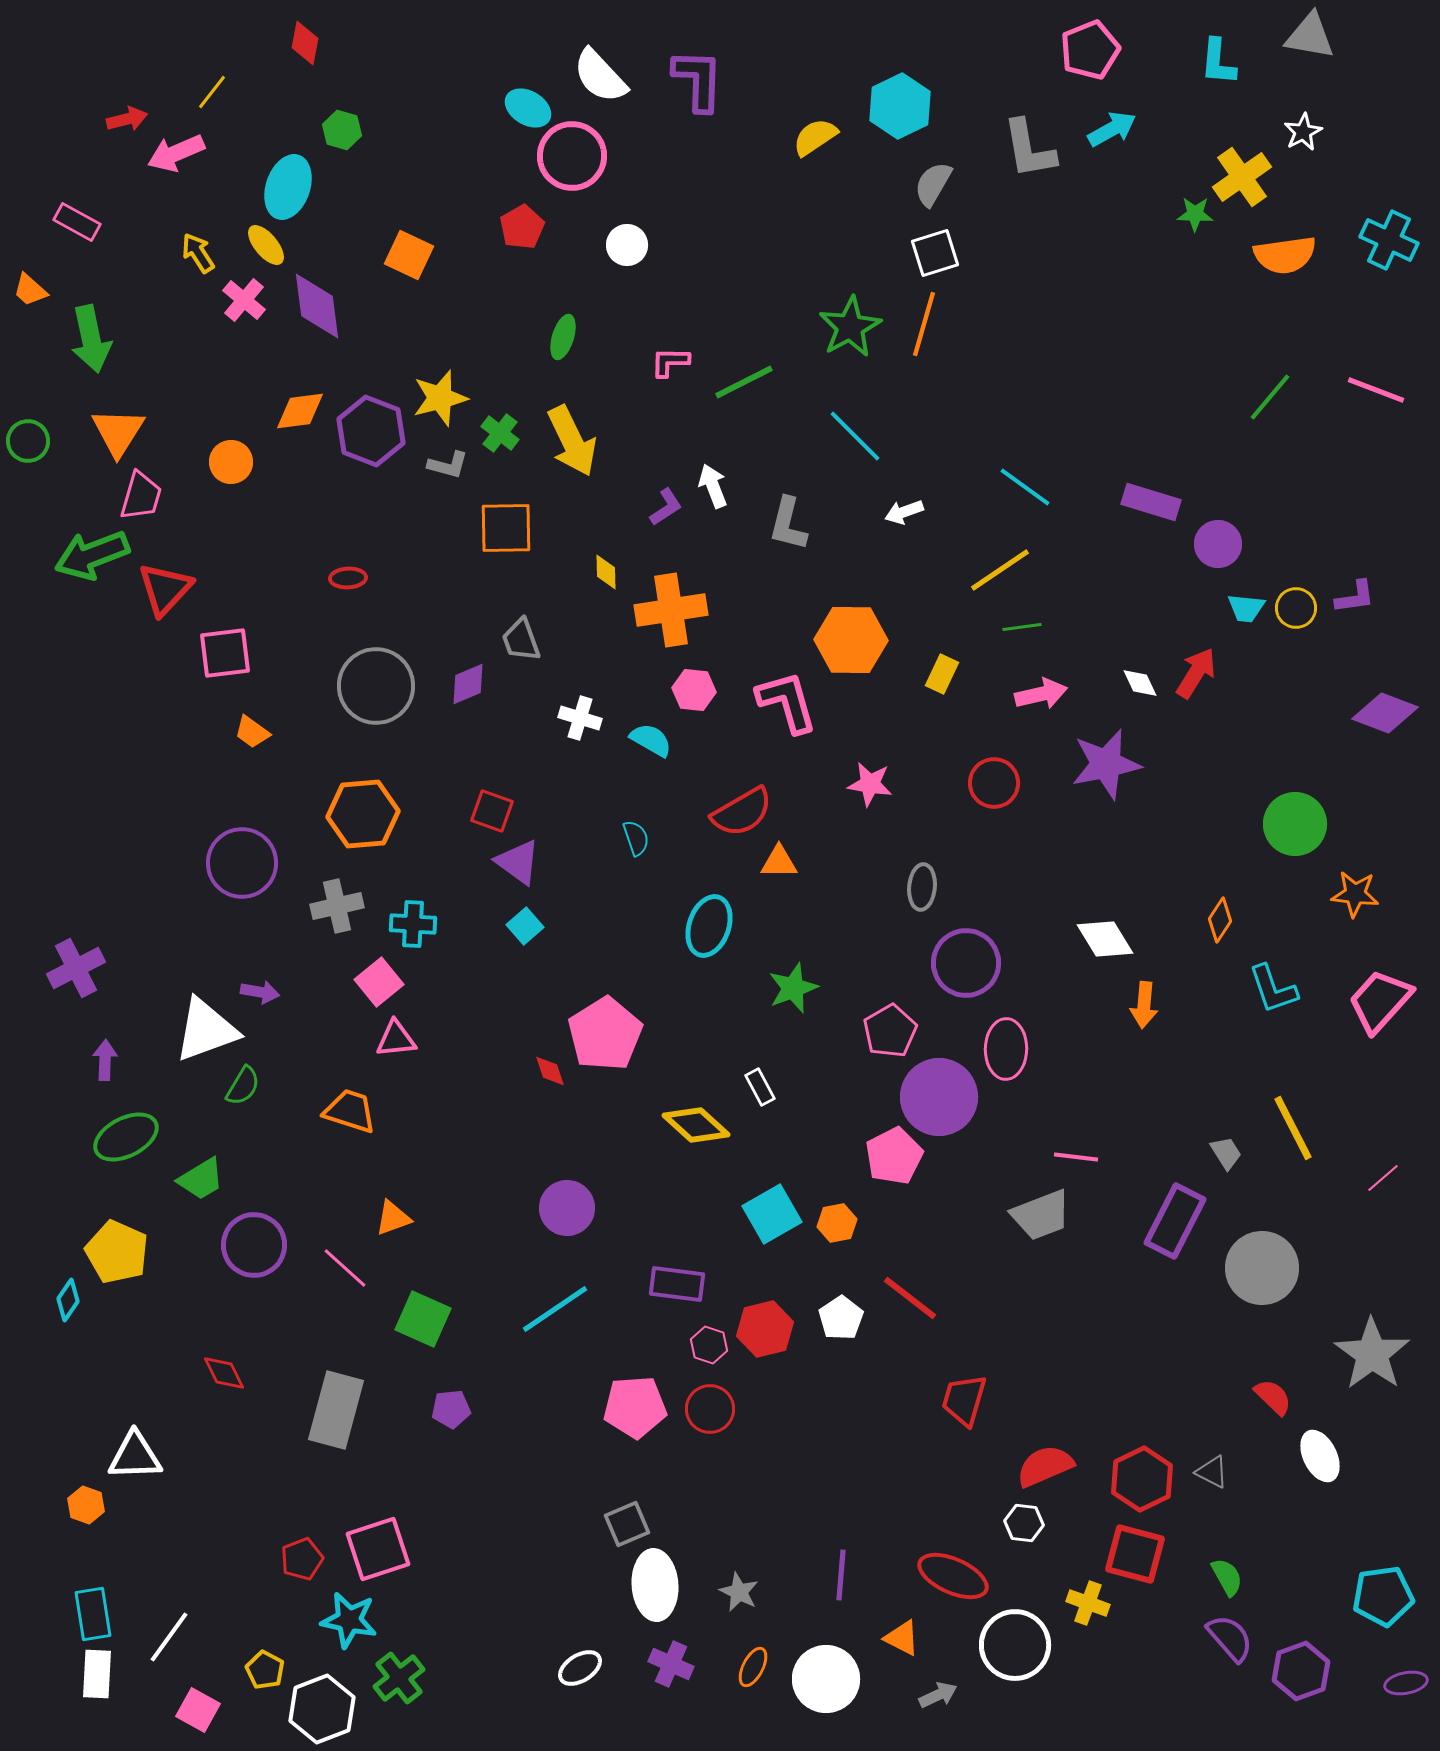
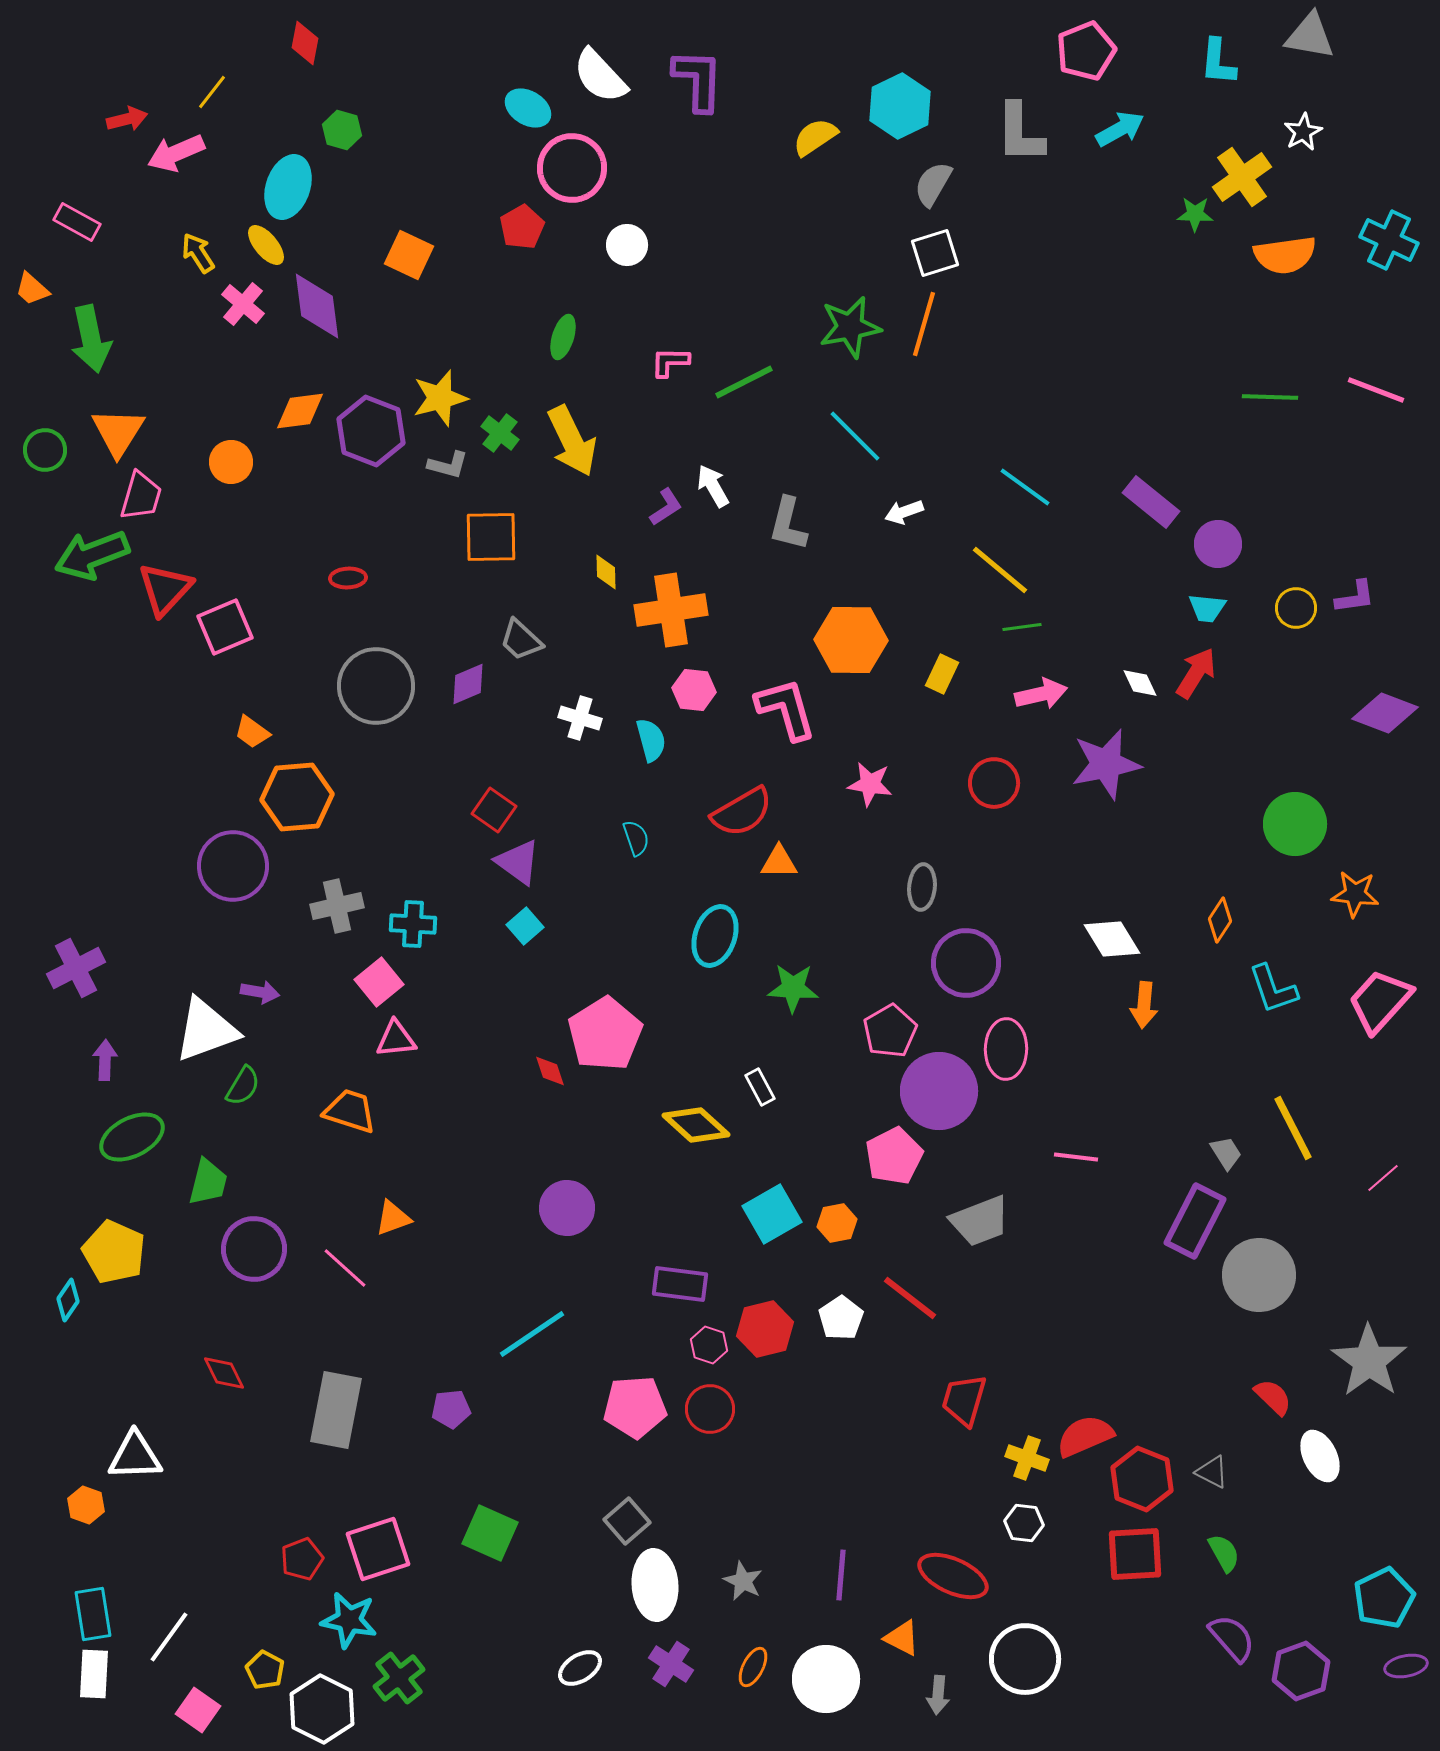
pink pentagon at (1090, 50): moved 4 px left, 1 px down
cyan arrow at (1112, 129): moved 8 px right
gray L-shape at (1029, 149): moved 9 px left, 16 px up; rotated 10 degrees clockwise
pink circle at (572, 156): moved 12 px down
orange trapezoid at (30, 290): moved 2 px right, 1 px up
pink cross at (244, 300): moved 1 px left, 4 px down
green star at (850, 327): rotated 18 degrees clockwise
green line at (1270, 397): rotated 52 degrees clockwise
green circle at (28, 441): moved 17 px right, 9 px down
white arrow at (713, 486): rotated 9 degrees counterclockwise
purple rectangle at (1151, 502): rotated 22 degrees clockwise
orange square at (506, 528): moved 15 px left, 9 px down
yellow line at (1000, 570): rotated 74 degrees clockwise
cyan trapezoid at (1246, 608): moved 39 px left
gray trapezoid at (521, 640): rotated 27 degrees counterclockwise
pink square at (225, 653): moved 26 px up; rotated 16 degrees counterclockwise
pink L-shape at (787, 702): moved 1 px left, 7 px down
cyan semicircle at (651, 740): rotated 45 degrees clockwise
red square at (492, 811): moved 2 px right, 1 px up; rotated 15 degrees clockwise
orange hexagon at (363, 814): moved 66 px left, 17 px up
purple circle at (242, 863): moved 9 px left, 3 px down
cyan ellipse at (709, 926): moved 6 px right, 10 px down
white diamond at (1105, 939): moved 7 px right
green star at (793, 988): rotated 24 degrees clockwise
purple circle at (939, 1097): moved 6 px up
green ellipse at (126, 1137): moved 6 px right
green trapezoid at (201, 1179): moved 7 px right, 3 px down; rotated 45 degrees counterclockwise
gray trapezoid at (1041, 1215): moved 61 px left, 6 px down
purple rectangle at (1175, 1221): moved 20 px right
purple circle at (254, 1245): moved 4 px down
yellow pentagon at (117, 1252): moved 3 px left
gray circle at (1262, 1268): moved 3 px left, 7 px down
purple rectangle at (677, 1284): moved 3 px right
cyan line at (555, 1309): moved 23 px left, 25 px down
green square at (423, 1319): moved 67 px right, 214 px down
gray star at (1372, 1354): moved 3 px left, 7 px down
gray rectangle at (336, 1410): rotated 4 degrees counterclockwise
red semicircle at (1045, 1466): moved 40 px right, 30 px up
red hexagon at (1142, 1479): rotated 12 degrees counterclockwise
gray square at (627, 1524): moved 3 px up; rotated 18 degrees counterclockwise
red square at (1135, 1554): rotated 18 degrees counterclockwise
green semicircle at (1227, 1577): moved 3 px left, 24 px up
gray star at (739, 1592): moved 4 px right, 11 px up
cyan pentagon at (1383, 1596): moved 1 px right, 2 px down; rotated 18 degrees counterclockwise
yellow cross at (1088, 1603): moved 61 px left, 145 px up
purple semicircle at (1230, 1638): moved 2 px right
white circle at (1015, 1645): moved 10 px right, 14 px down
purple cross at (671, 1664): rotated 9 degrees clockwise
white rectangle at (97, 1674): moved 3 px left
purple ellipse at (1406, 1683): moved 17 px up
gray arrow at (938, 1695): rotated 120 degrees clockwise
white hexagon at (322, 1709): rotated 12 degrees counterclockwise
pink square at (198, 1710): rotated 6 degrees clockwise
